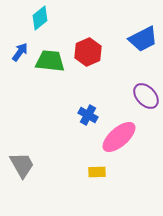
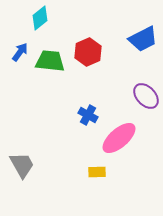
pink ellipse: moved 1 px down
